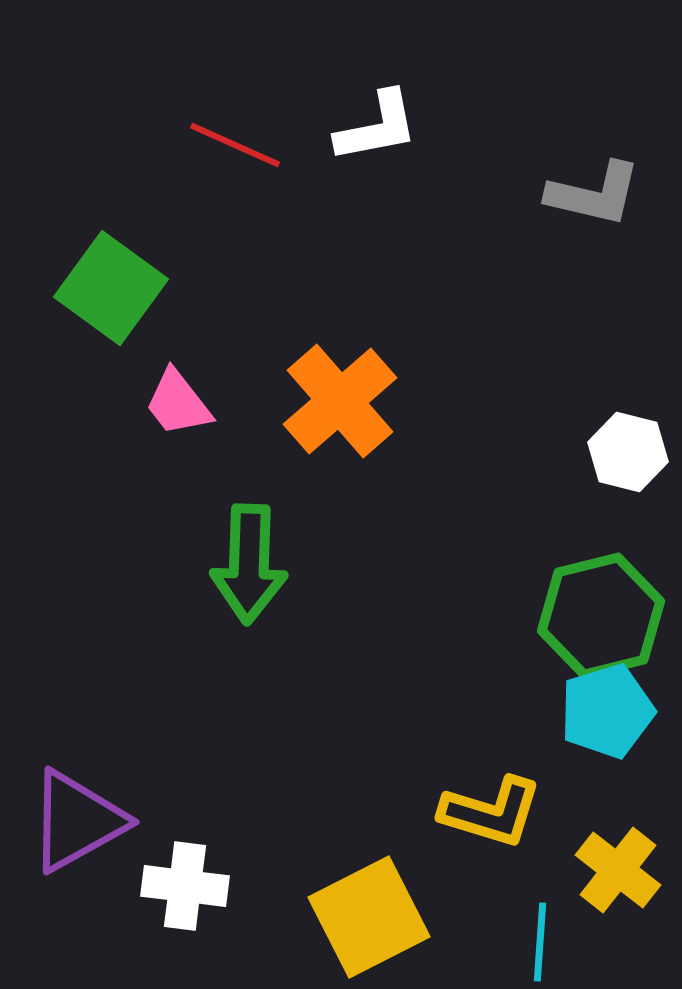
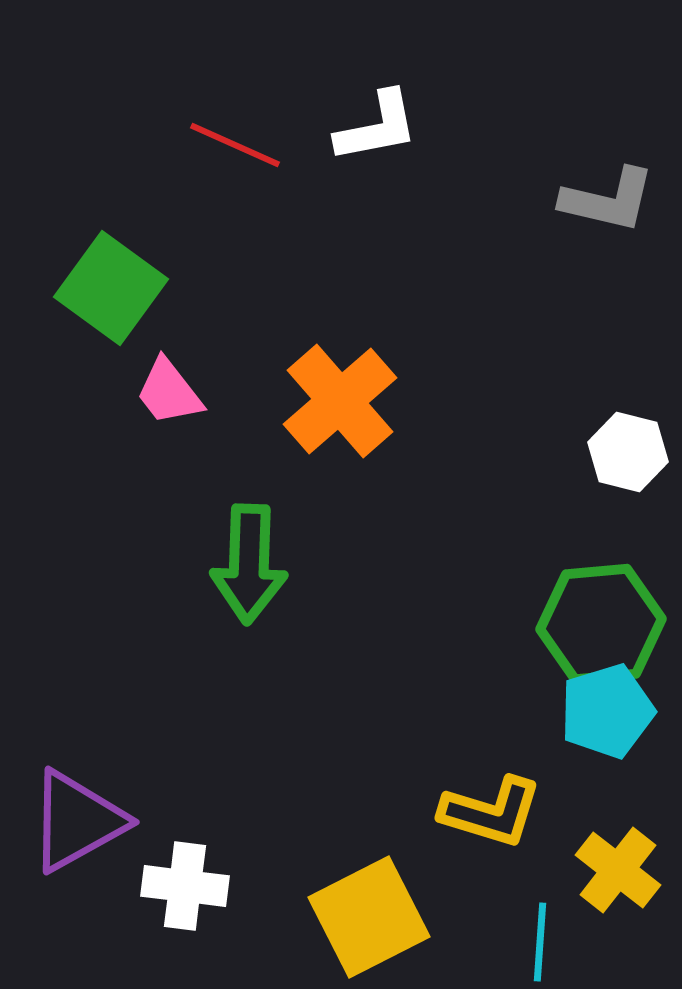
gray L-shape: moved 14 px right, 6 px down
pink trapezoid: moved 9 px left, 11 px up
green hexagon: moved 8 px down; rotated 9 degrees clockwise
